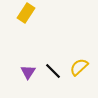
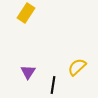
yellow semicircle: moved 2 px left
black line: moved 14 px down; rotated 54 degrees clockwise
